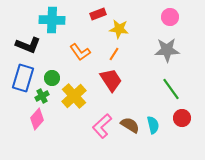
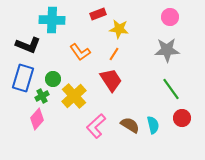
green circle: moved 1 px right, 1 px down
pink L-shape: moved 6 px left
